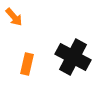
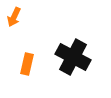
orange arrow: rotated 66 degrees clockwise
